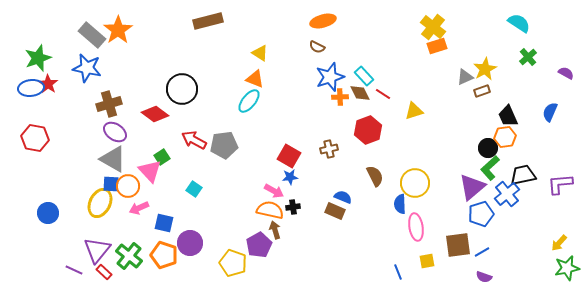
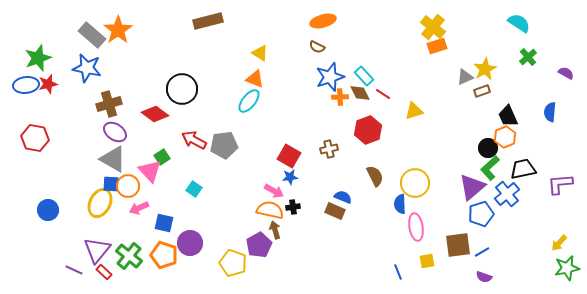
red star at (48, 84): rotated 24 degrees clockwise
blue ellipse at (31, 88): moved 5 px left, 3 px up
blue semicircle at (550, 112): rotated 18 degrees counterclockwise
orange hexagon at (505, 137): rotated 15 degrees counterclockwise
black trapezoid at (523, 175): moved 6 px up
blue circle at (48, 213): moved 3 px up
